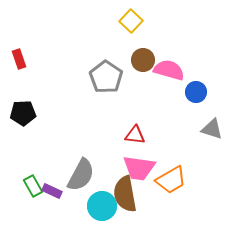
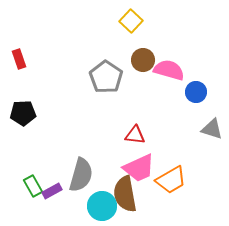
pink trapezoid: rotated 32 degrees counterclockwise
gray semicircle: rotated 12 degrees counterclockwise
purple rectangle: rotated 54 degrees counterclockwise
